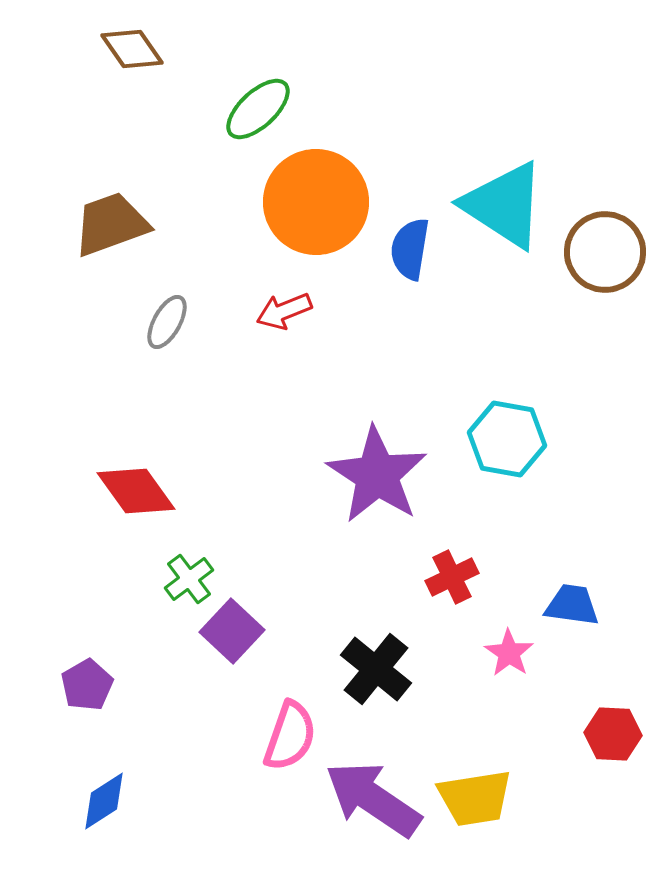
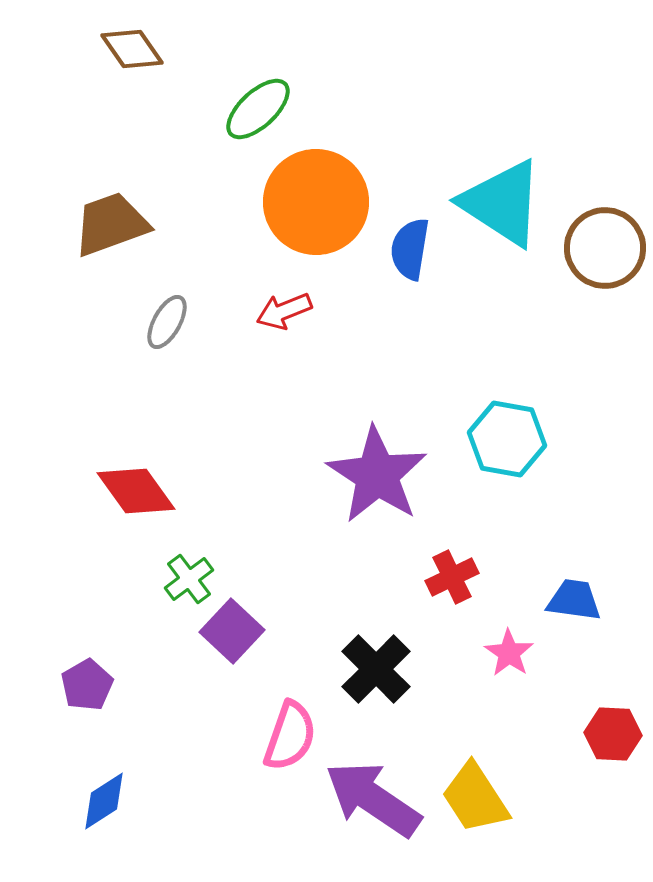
cyan triangle: moved 2 px left, 2 px up
brown circle: moved 4 px up
blue trapezoid: moved 2 px right, 5 px up
black cross: rotated 6 degrees clockwise
yellow trapezoid: rotated 66 degrees clockwise
